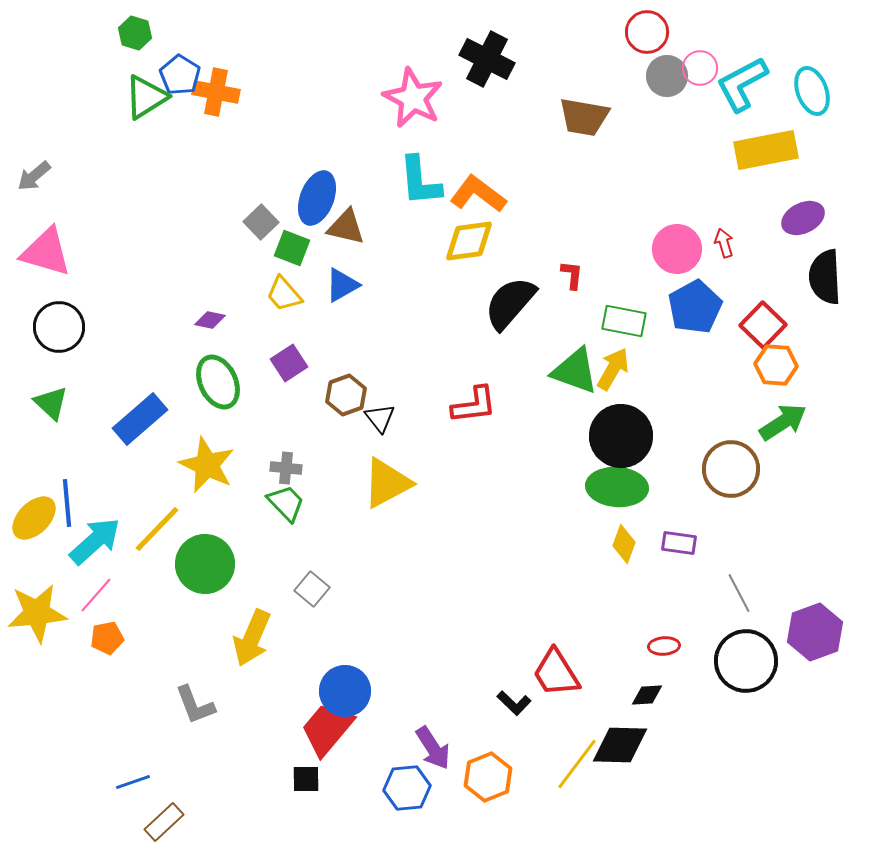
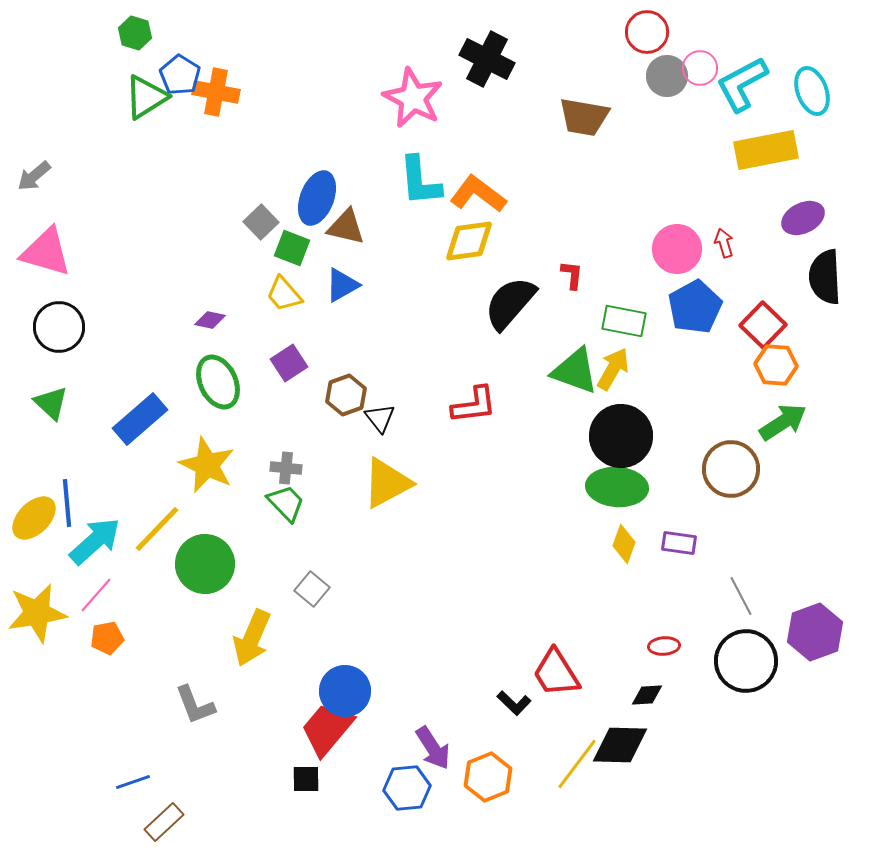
gray line at (739, 593): moved 2 px right, 3 px down
yellow star at (37, 613): rotated 4 degrees counterclockwise
